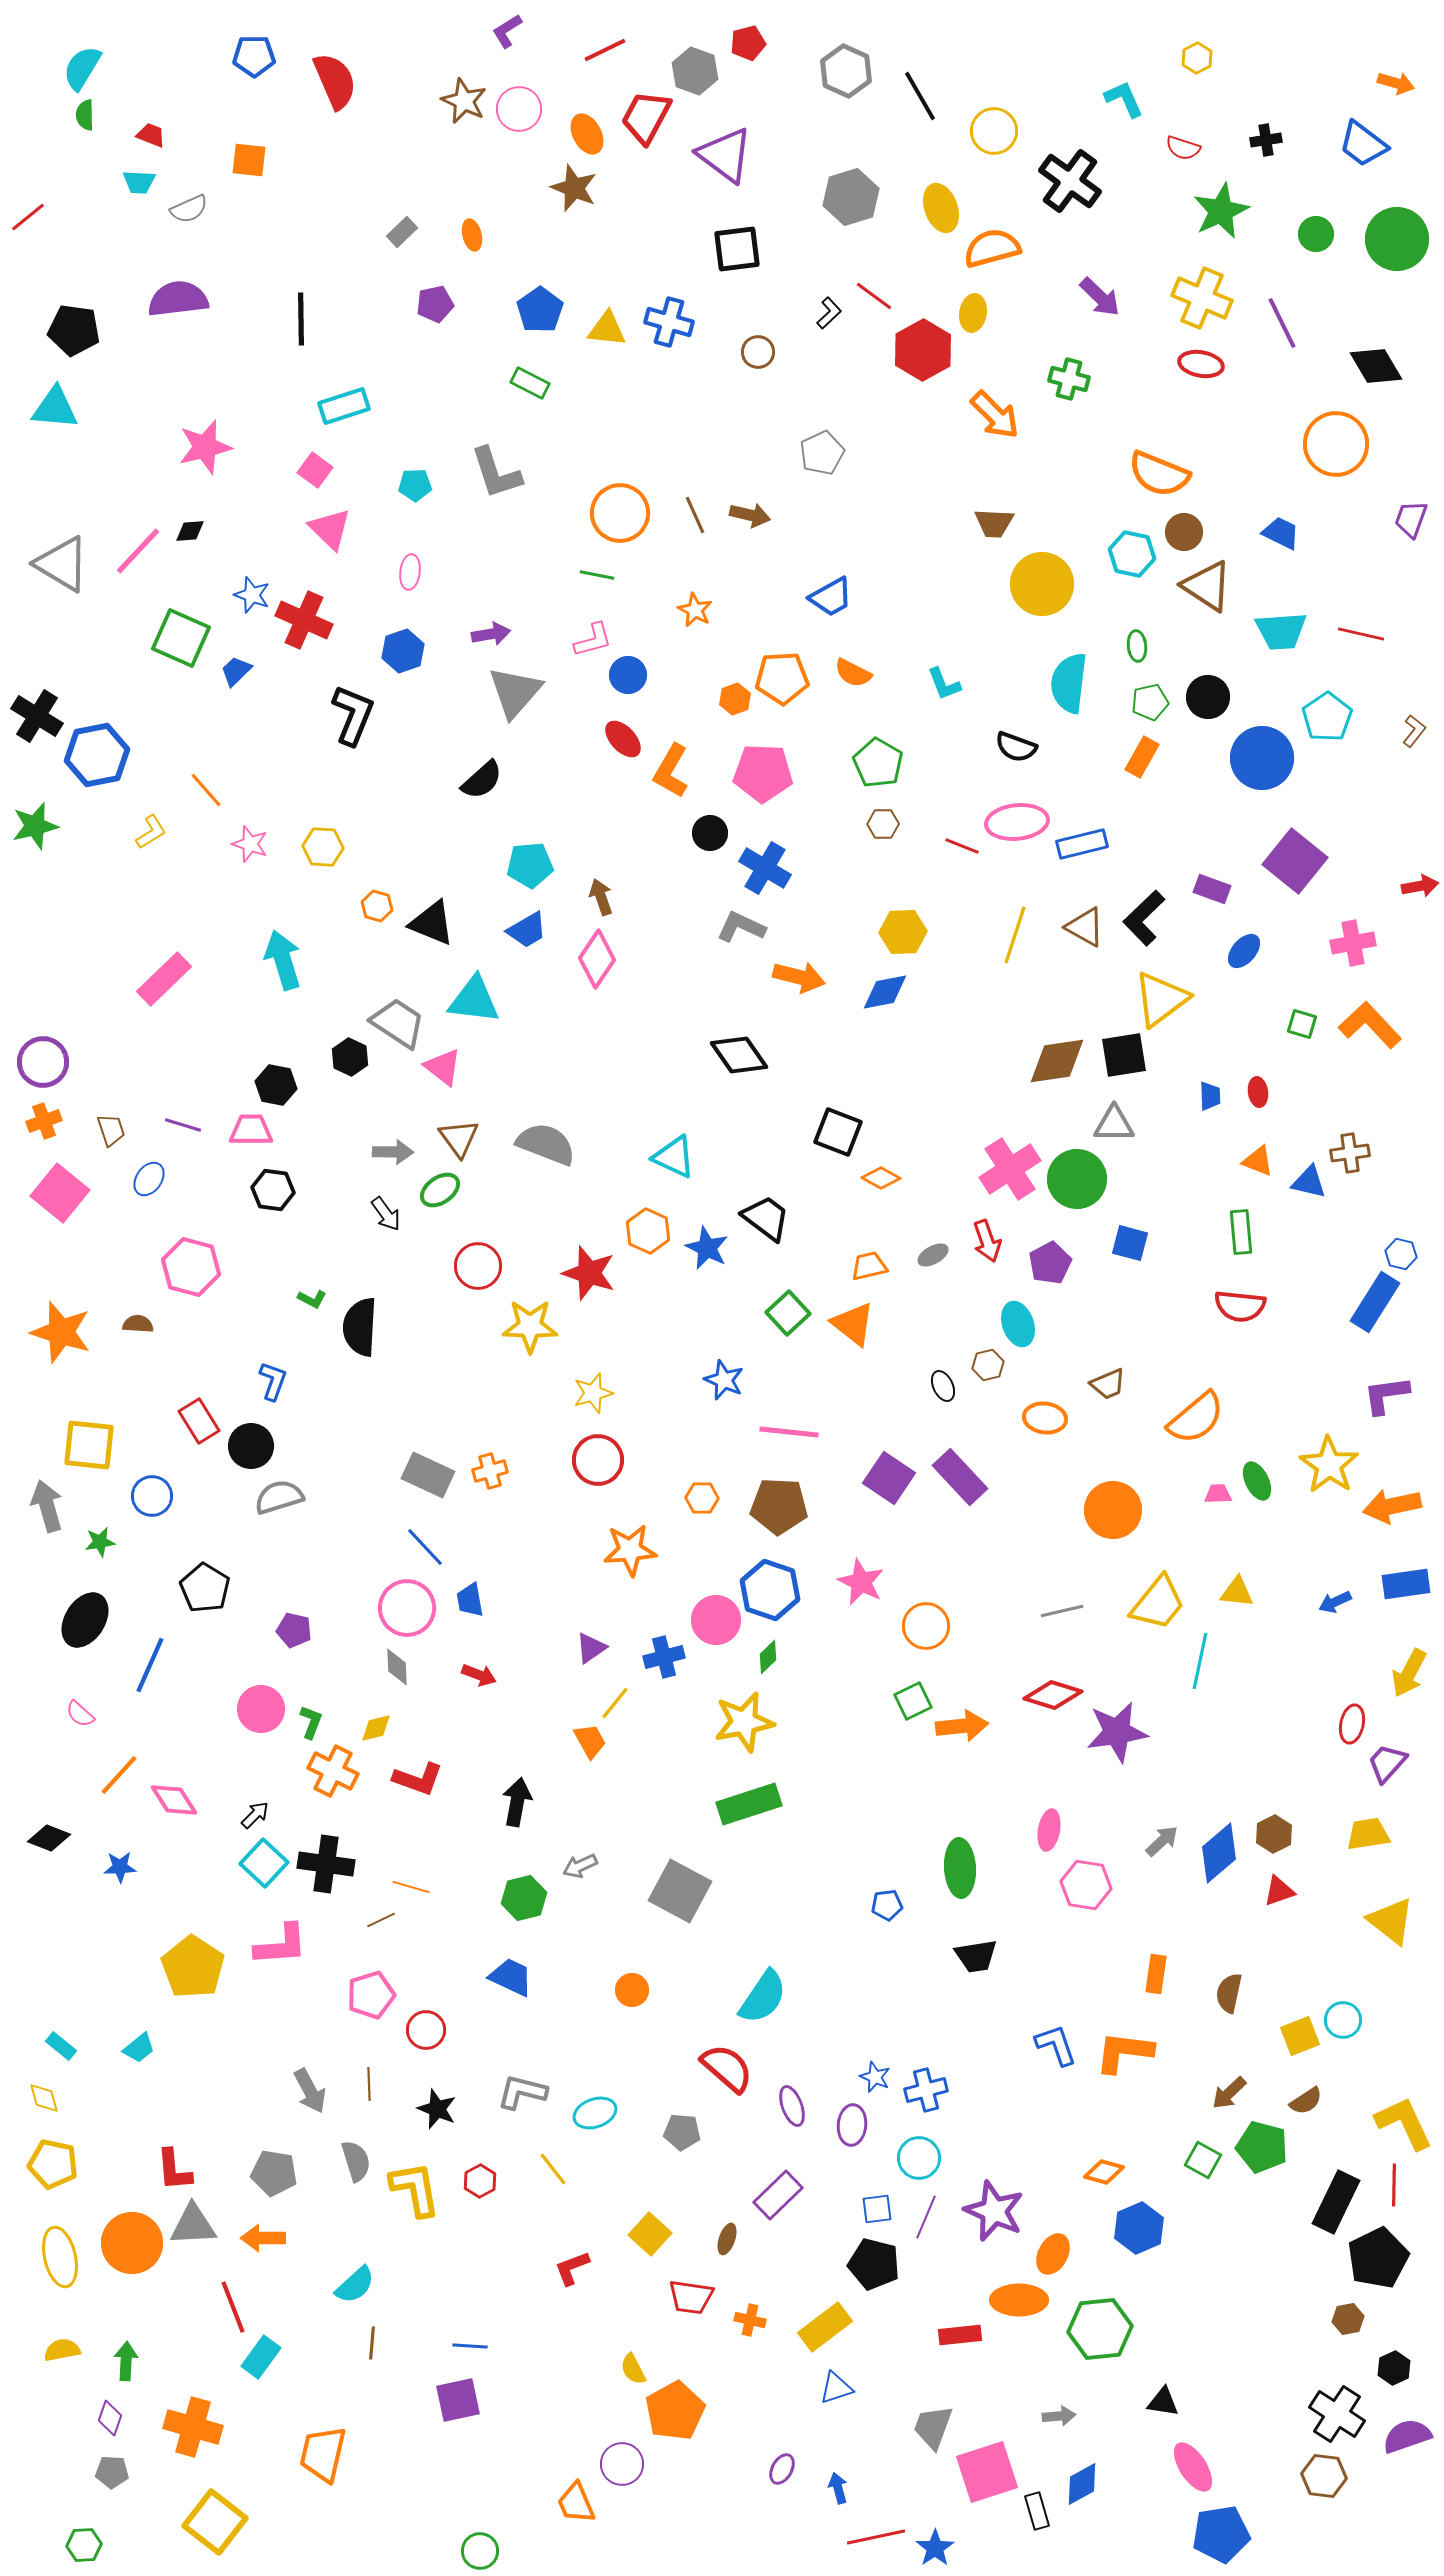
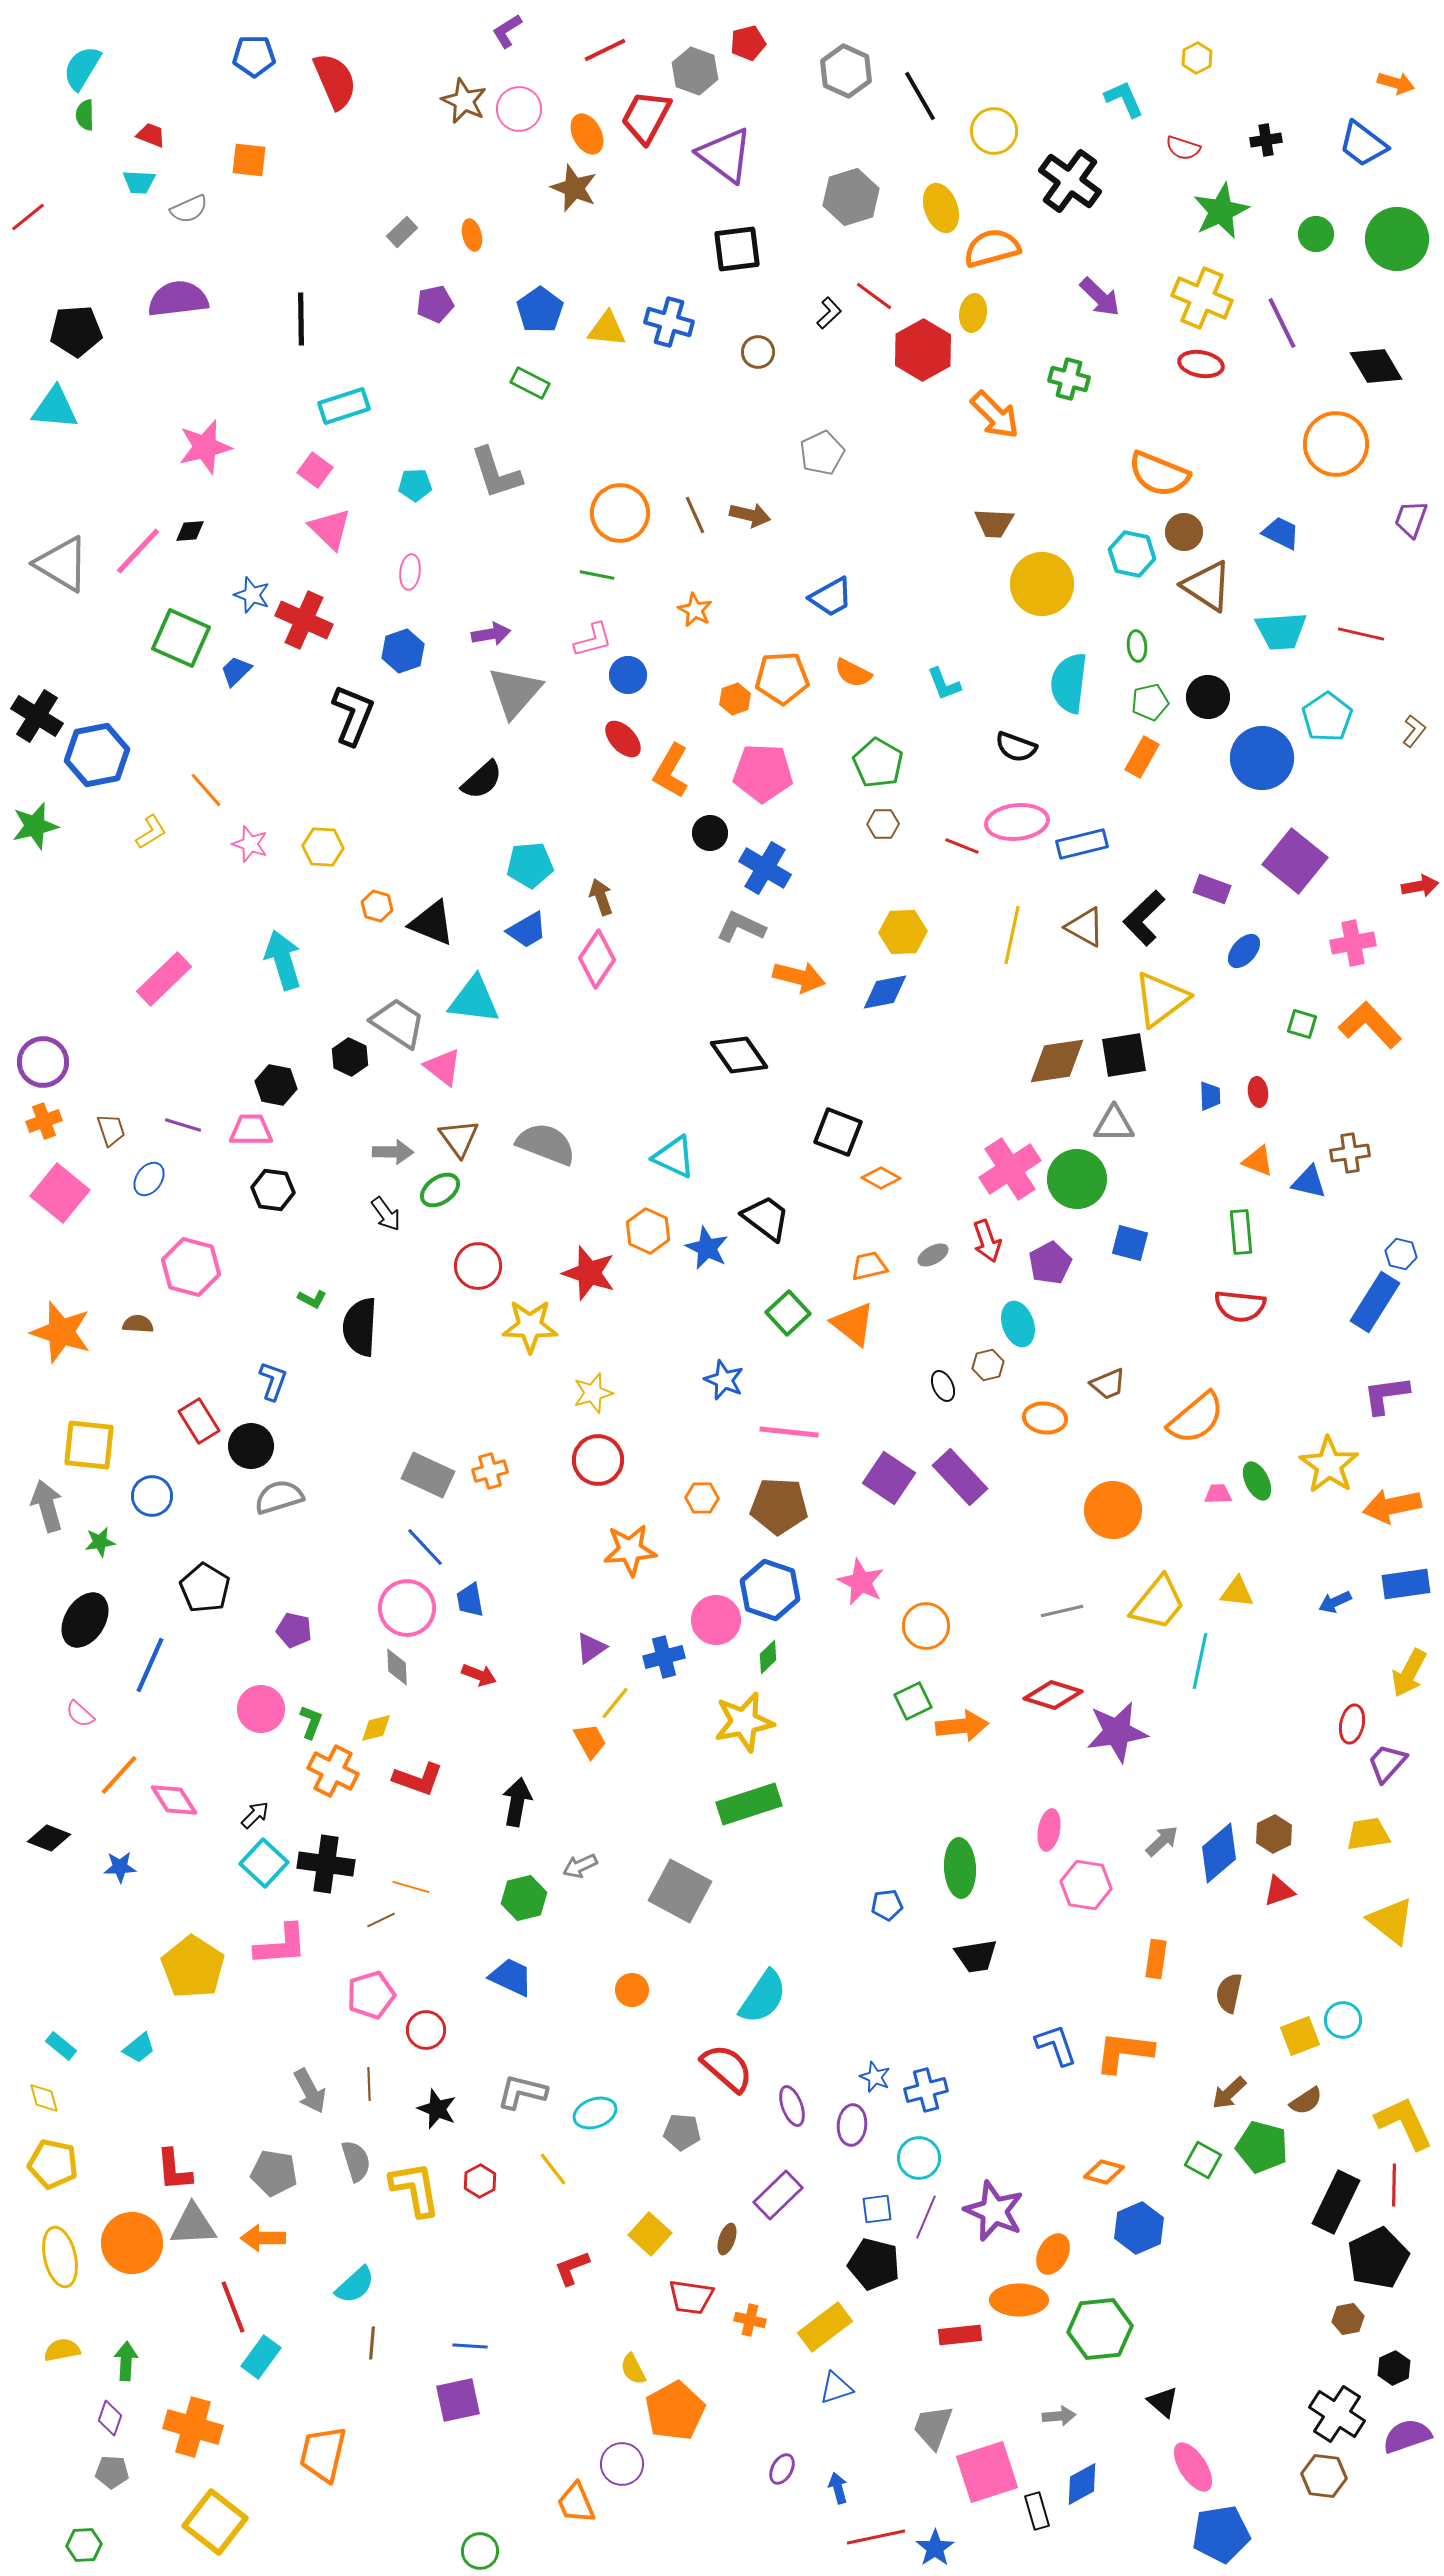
black pentagon at (74, 330): moved 2 px right, 1 px down; rotated 12 degrees counterclockwise
yellow line at (1015, 935): moved 3 px left; rotated 6 degrees counterclockwise
orange rectangle at (1156, 1974): moved 15 px up
black triangle at (1163, 2402): rotated 32 degrees clockwise
